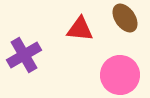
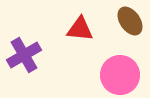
brown ellipse: moved 5 px right, 3 px down
